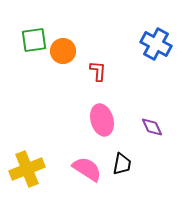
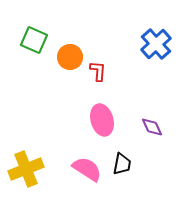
green square: rotated 32 degrees clockwise
blue cross: rotated 20 degrees clockwise
orange circle: moved 7 px right, 6 px down
yellow cross: moved 1 px left
